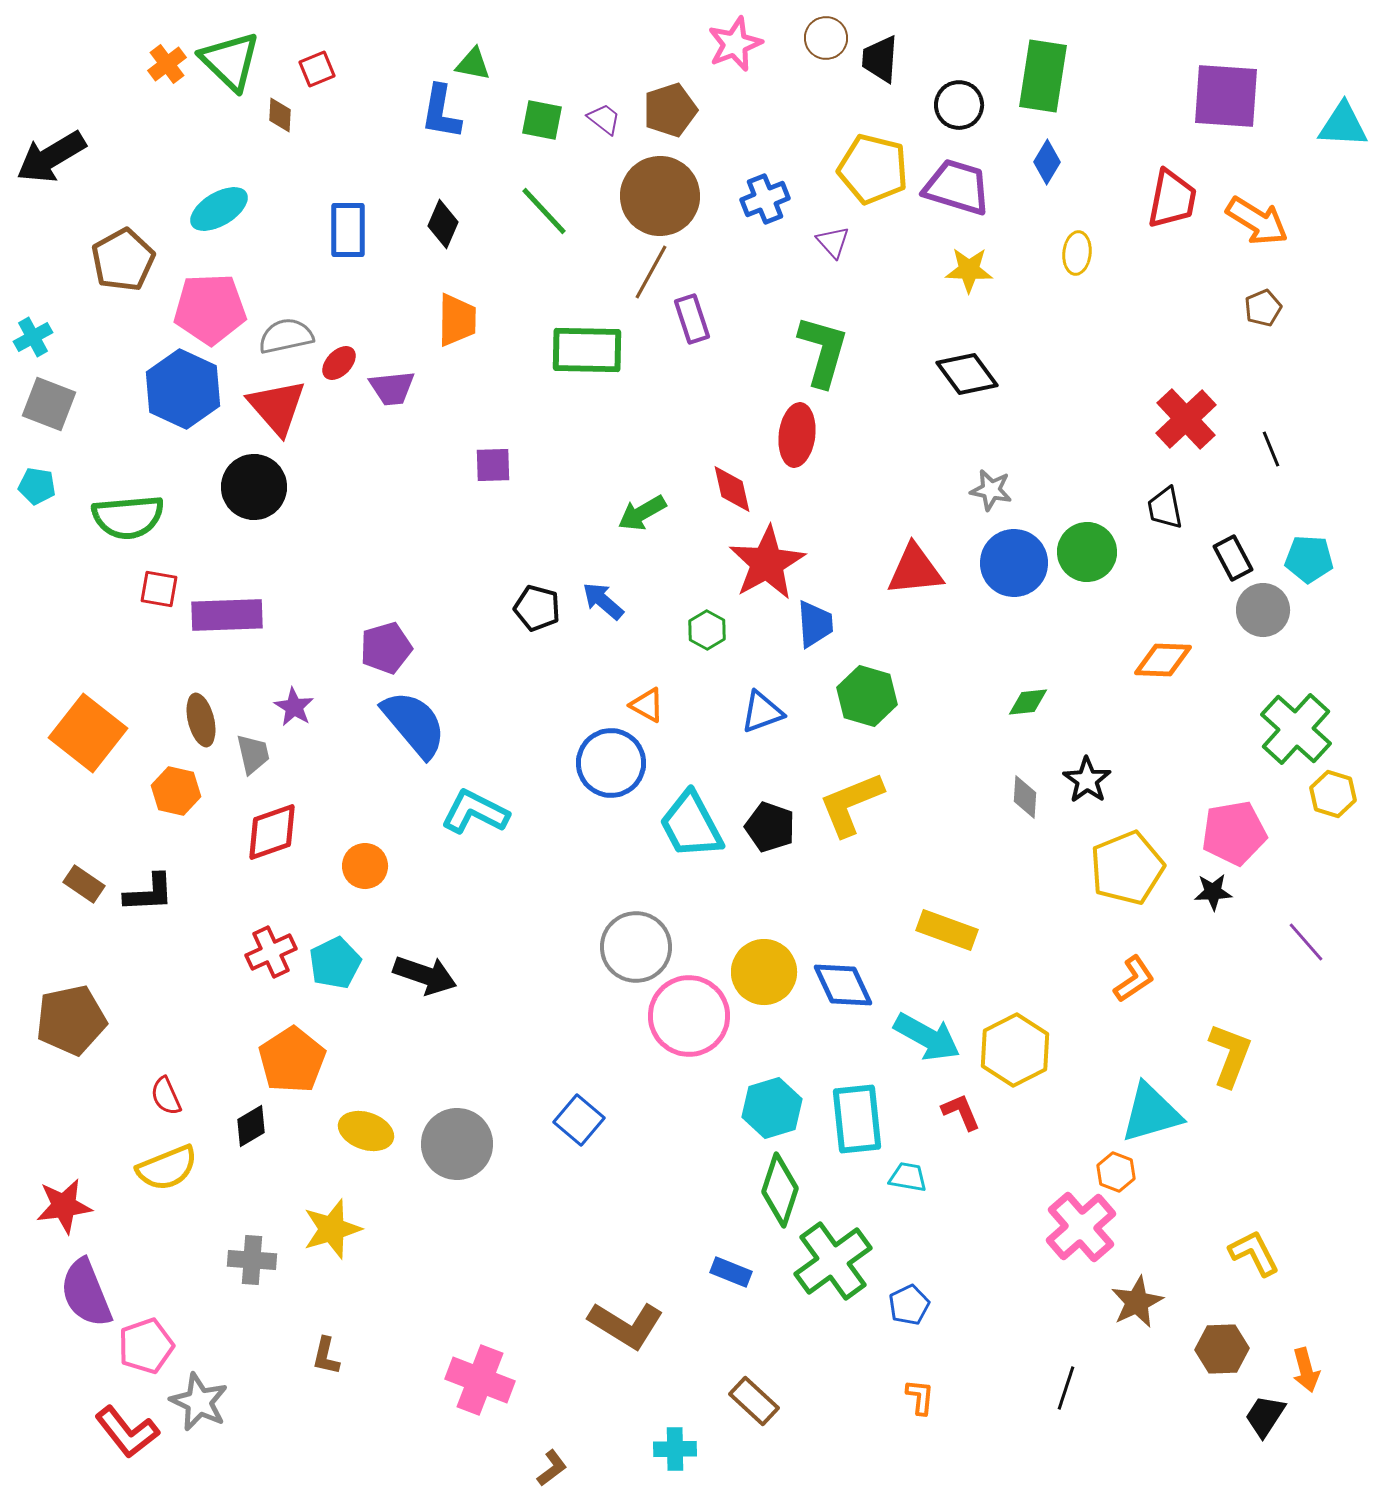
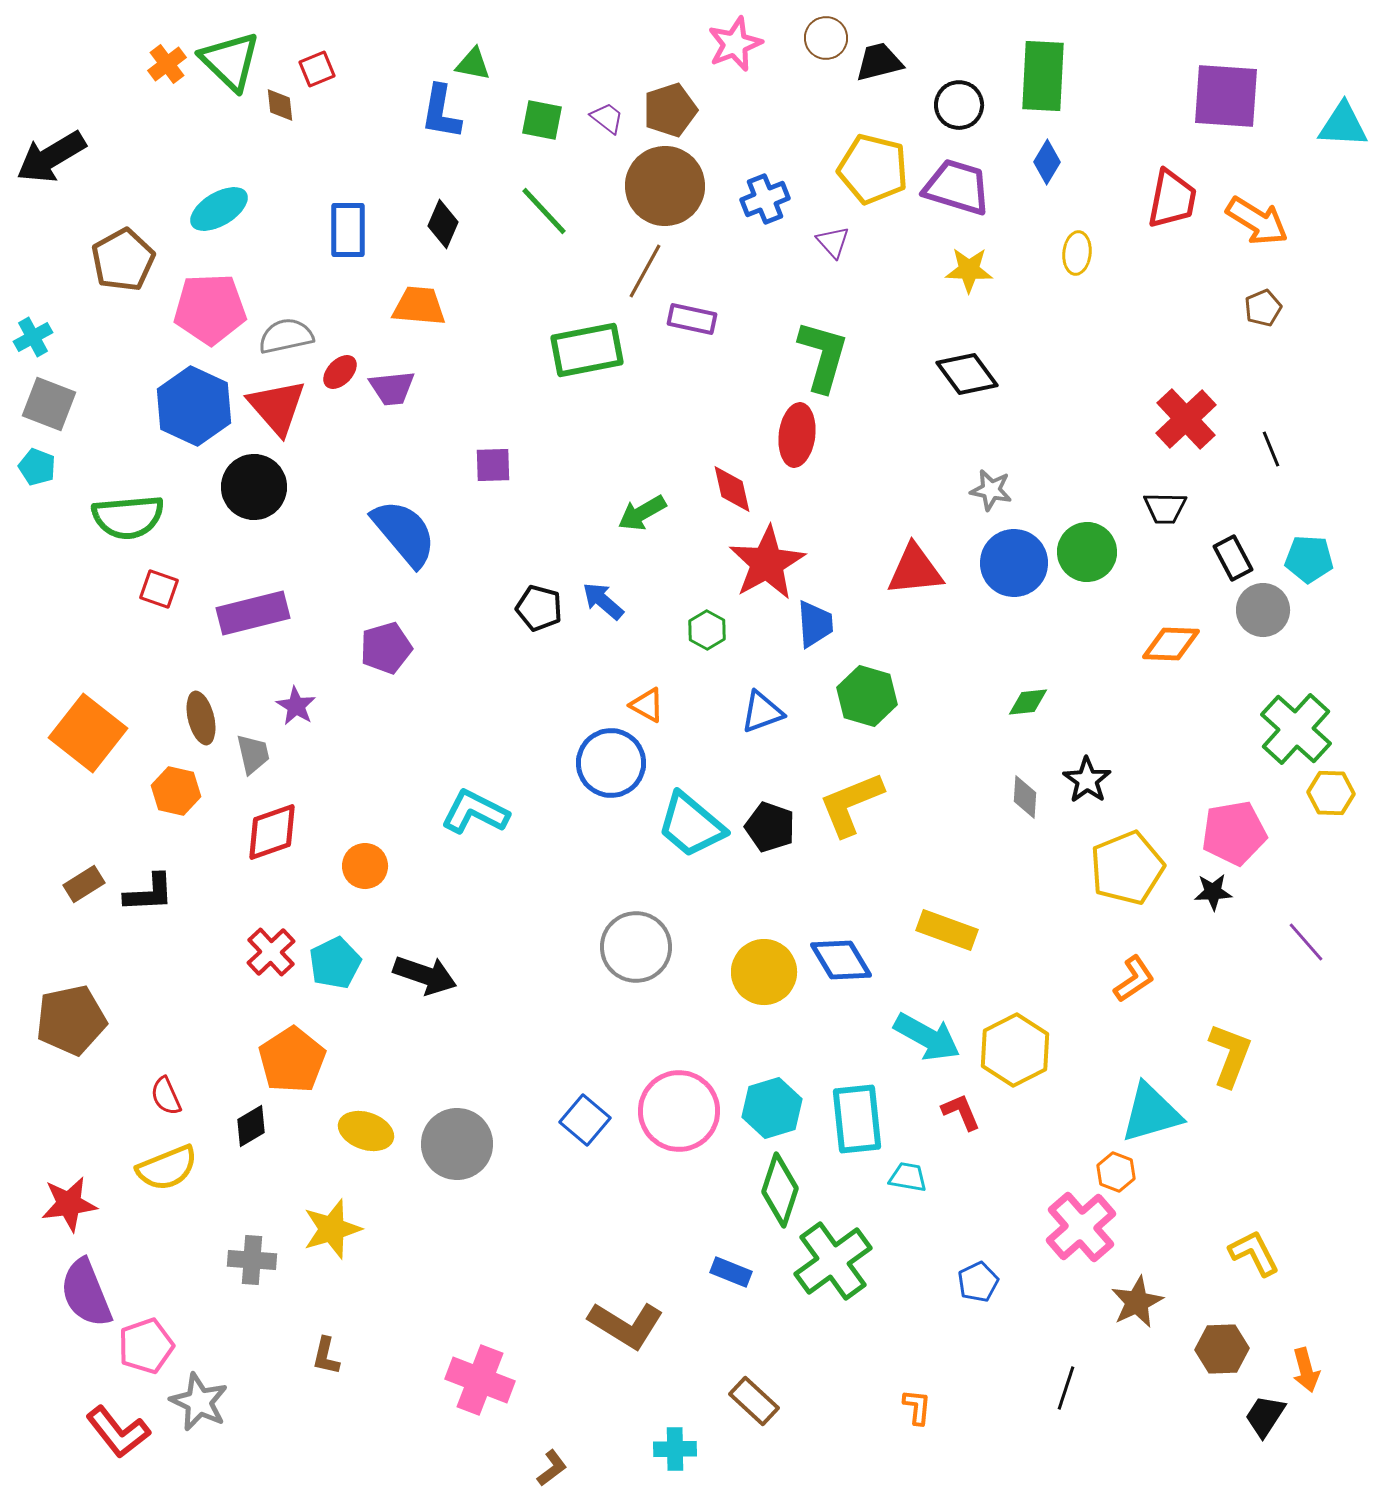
black trapezoid at (880, 59): moved 1 px left, 3 px down; rotated 72 degrees clockwise
green rectangle at (1043, 76): rotated 6 degrees counterclockwise
brown diamond at (280, 115): moved 10 px up; rotated 9 degrees counterclockwise
purple trapezoid at (604, 119): moved 3 px right, 1 px up
brown circle at (660, 196): moved 5 px right, 10 px up
brown line at (651, 272): moved 6 px left, 1 px up
purple rectangle at (692, 319): rotated 60 degrees counterclockwise
orange trapezoid at (457, 320): moved 38 px left, 14 px up; rotated 86 degrees counterclockwise
green rectangle at (587, 350): rotated 12 degrees counterclockwise
green L-shape at (823, 351): moved 5 px down
red ellipse at (339, 363): moved 1 px right, 9 px down
blue hexagon at (183, 389): moved 11 px right, 17 px down
cyan pentagon at (37, 486): moved 19 px up; rotated 12 degrees clockwise
black trapezoid at (1165, 508): rotated 78 degrees counterclockwise
red square at (159, 589): rotated 9 degrees clockwise
black pentagon at (537, 608): moved 2 px right
purple rectangle at (227, 615): moved 26 px right, 2 px up; rotated 12 degrees counterclockwise
orange diamond at (1163, 660): moved 8 px right, 16 px up
purple star at (294, 707): moved 2 px right, 1 px up
brown ellipse at (201, 720): moved 2 px up
blue semicircle at (414, 724): moved 10 px left, 191 px up
yellow hexagon at (1333, 794): moved 2 px left, 1 px up; rotated 15 degrees counterclockwise
cyan trapezoid at (691, 825): rotated 22 degrees counterclockwise
brown rectangle at (84, 884): rotated 66 degrees counterclockwise
red cross at (271, 952): rotated 18 degrees counterclockwise
blue diamond at (843, 985): moved 2 px left, 25 px up; rotated 6 degrees counterclockwise
pink circle at (689, 1016): moved 10 px left, 95 px down
blue square at (579, 1120): moved 6 px right
red star at (64, 1206): moved 5 px right, 2 px up
blue pentagon at (909, 1305): moved 69 px right, 23 px up
orange L-shape at (920, 1397): moved 3 px left, 10 px down
red L-shape at (127, 1432): moved 9 px left
